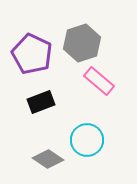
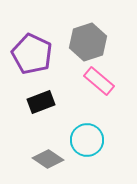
gray hexagon: moved 6 px right, 1 px up
